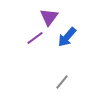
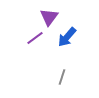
gray line: moved 5 px up; rotated 21 degrees counterclockwise
